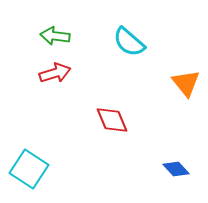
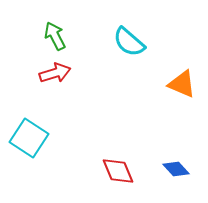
green arrow: rotated 56 degrees clockwise
orange triangle: moved 4 px left, 1 px down; rotated 28 degrees counterclockwise
red diamond: moved 6 px right, 51 px down
cyan square: moved 31 px up
